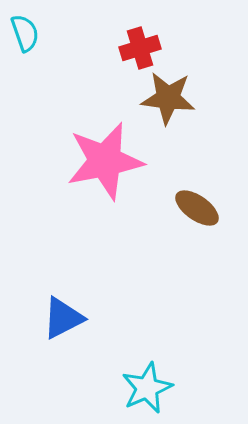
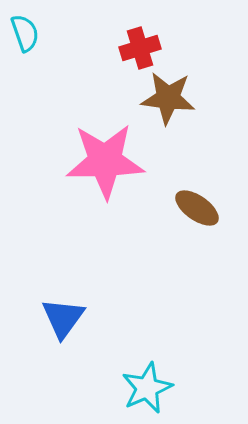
pink star: rotated 10 degrees clockwise
blue triangle: rotated 27 degrees counterclockwise
